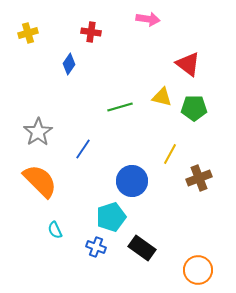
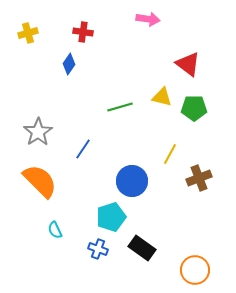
red cross: moved 8 px left
blue cross: moved 2 px right, 2 px down
orange circle: moved 3 px left
